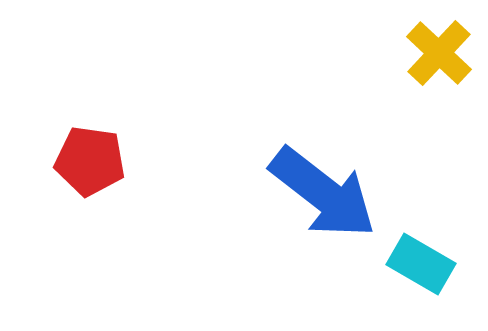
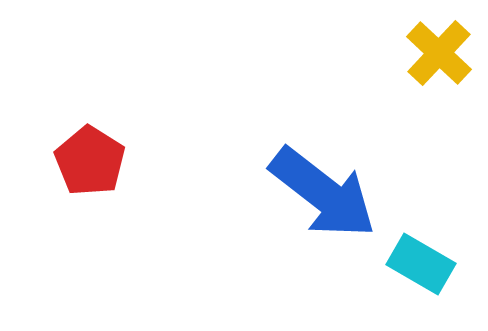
red pentagon: rotated 24 degrees clockwise
